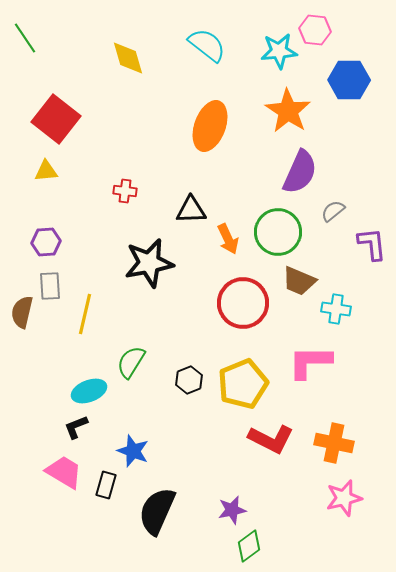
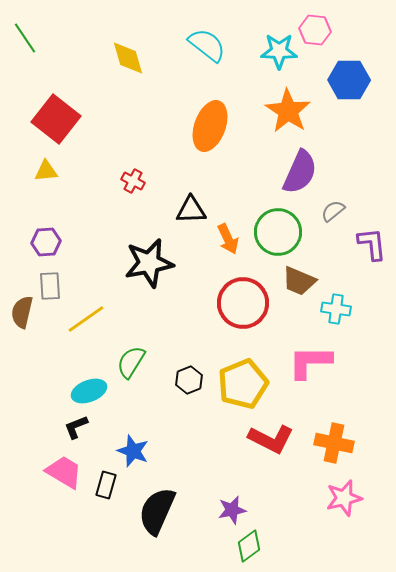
cyan star: rotated 6 degrees clockwise
red cross: moved 8 px right, 10 px up; rotated 20 degrees clockwise
yellow line: moved 1 px right, 5 px down; rotated 42 degrees clockwise
